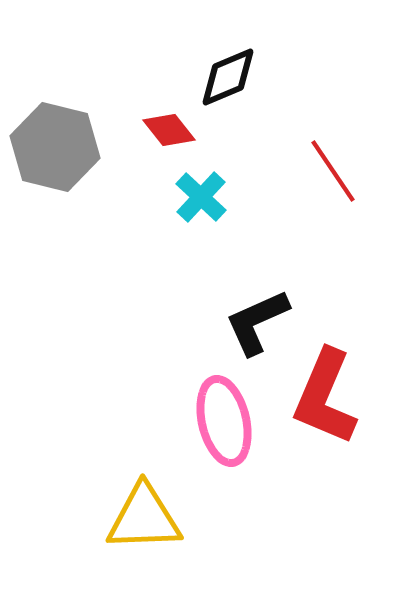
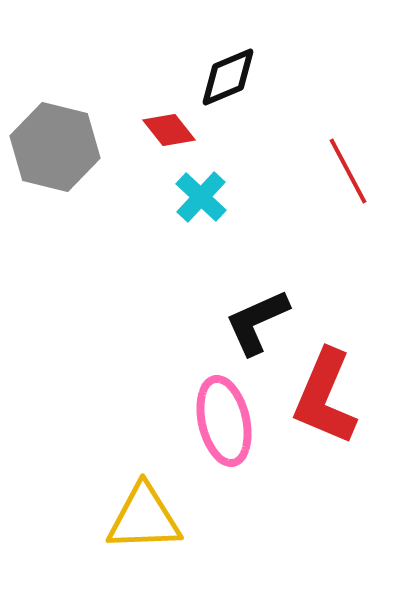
red line: moved 15 px right; rotated 6 degrees clockwise
